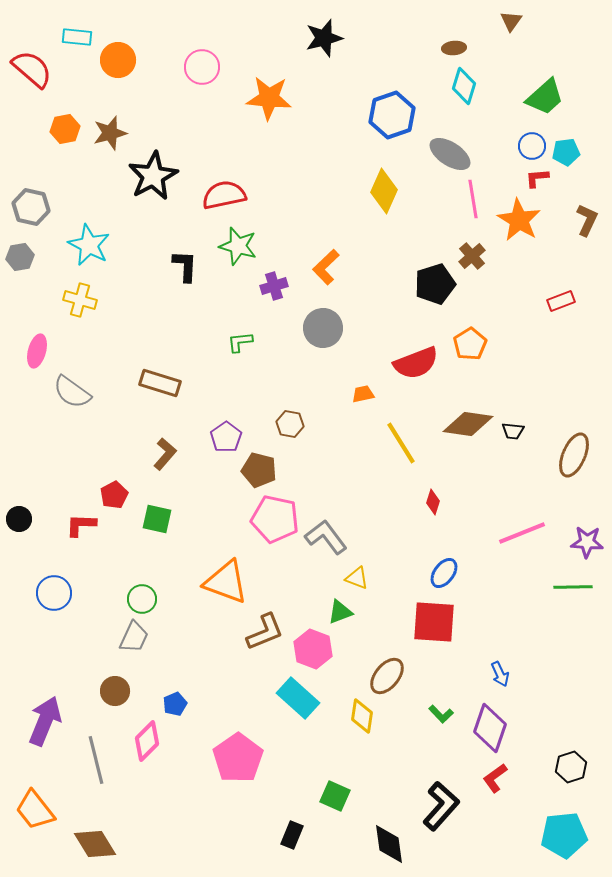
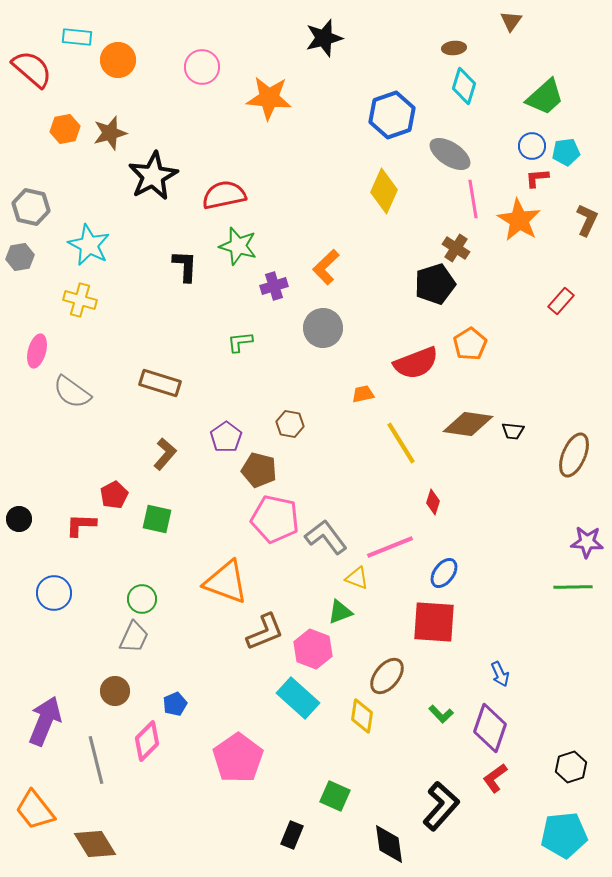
brown cross at (472, 256): moved 16 px left, 8 px up; rotated 16 degrees counterclockwise
red rectangle at (561, 301): rotated 28 degrees counterclockwise
pink line at (522, 533): moved 132 px left, 14 px down
